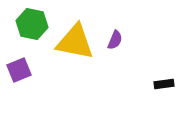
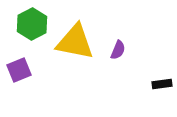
green hexagon: rotated 20 degrees clockwise
purple semicircle: moved 3 px right, 10 px down
black rectangle: moved 2 px left
